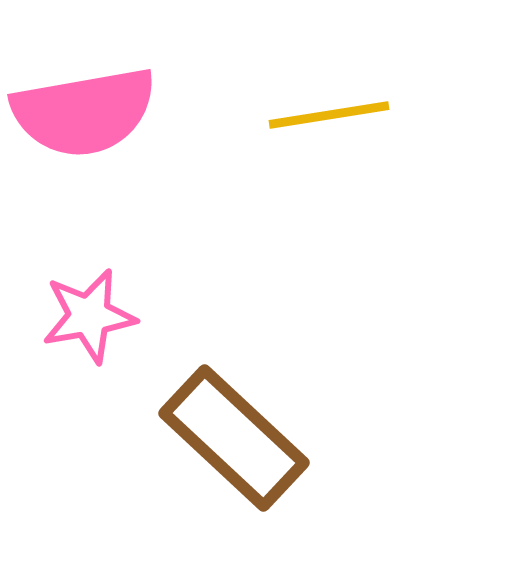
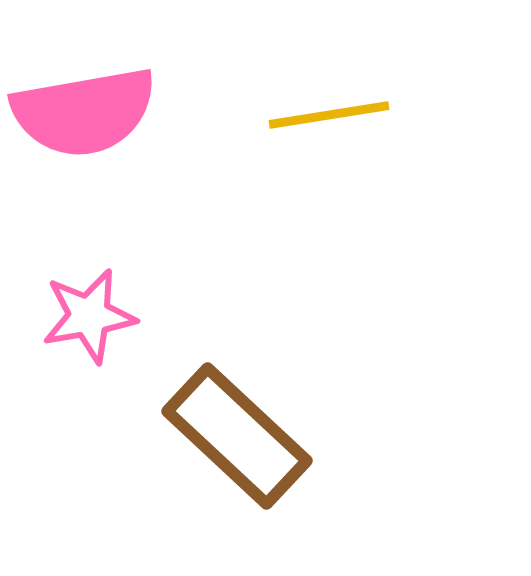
brown rectangle: moved 3 px right, 2 px up
